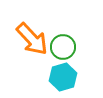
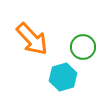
green circle: moved 20 px right
